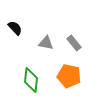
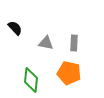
gray rectangle: rotated 42 degrees clockwise
orange pentagon: moved 3 px up
